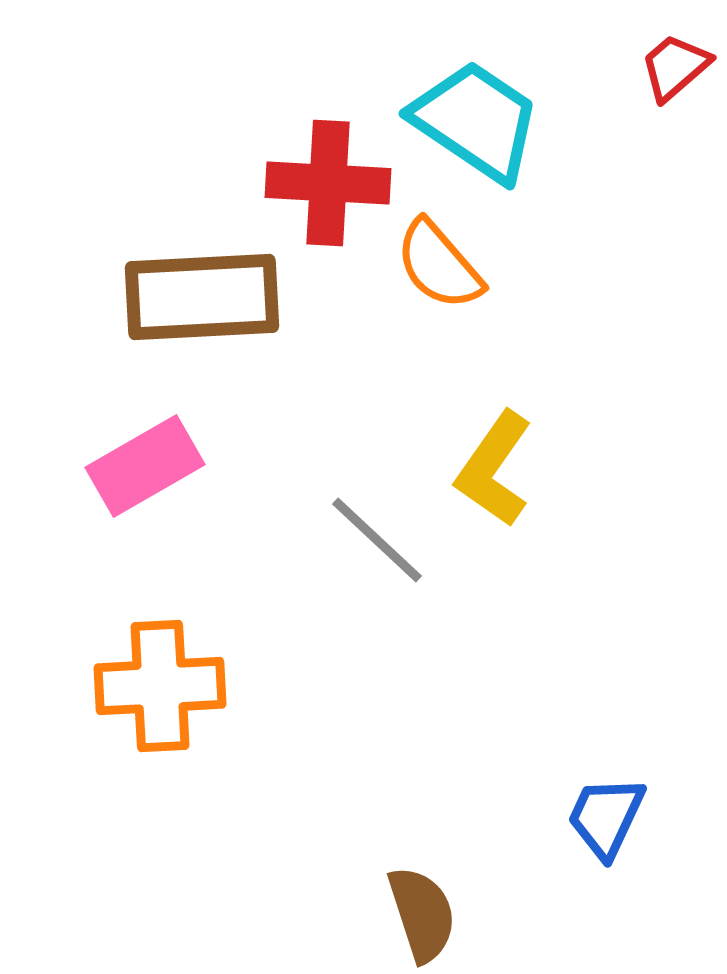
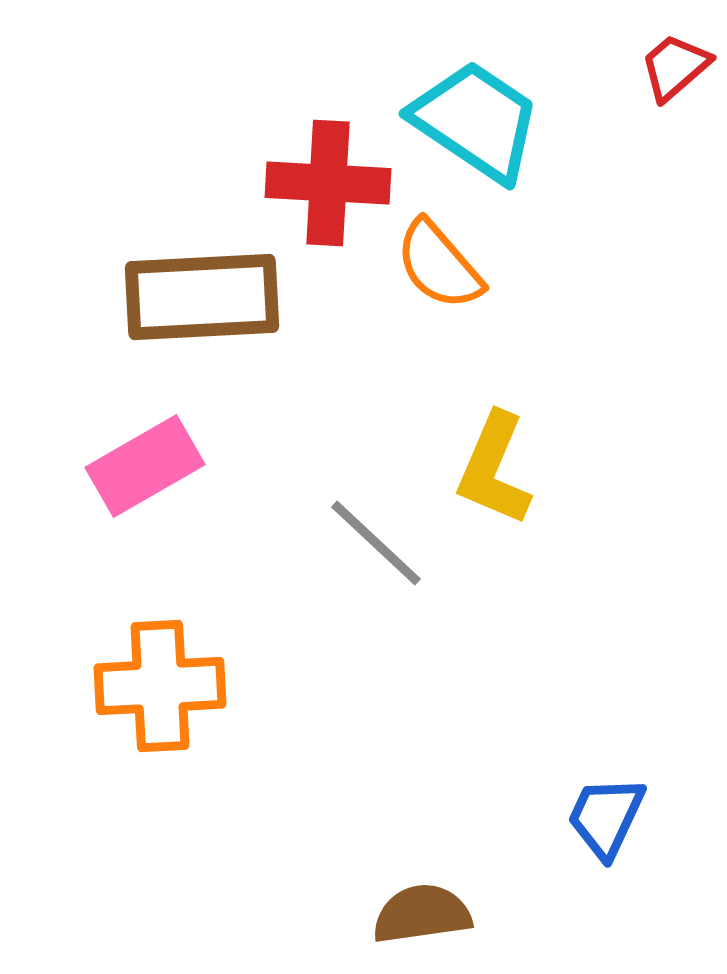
yellow L-shape: rotated 12 degrees counterclockwise
gray line: moved 1 px left, 3 px down
brown semicircle: rotated 80 degrees counterclockwise
